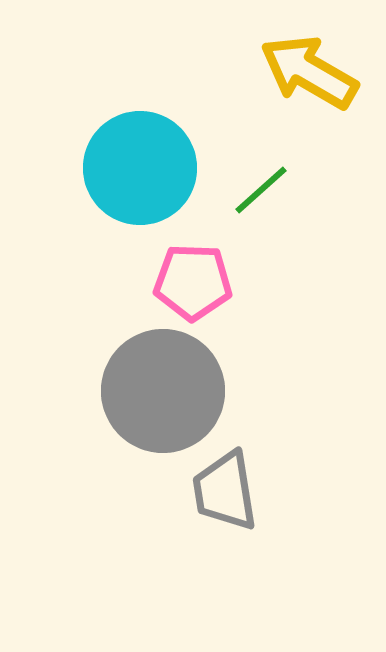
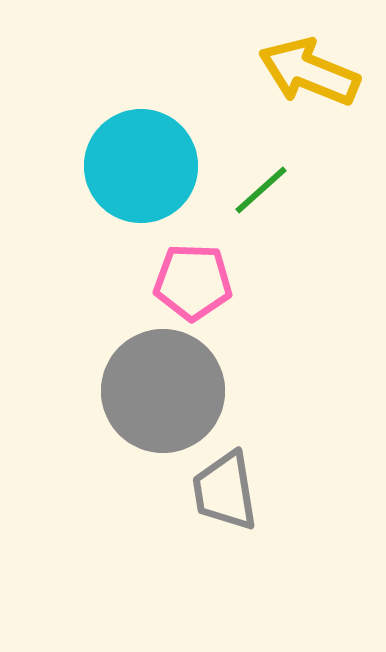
yellow arrow: rotated 8 degrees counterclockwise
cyan circle: moved 1 px right, 2 px up
